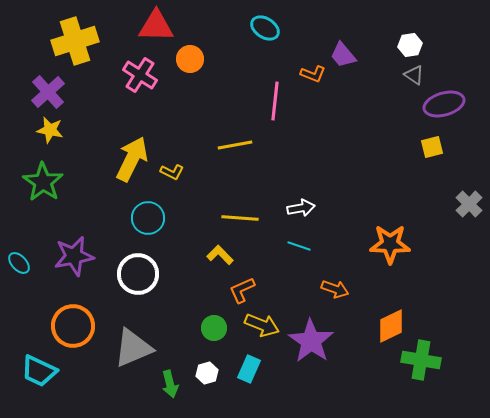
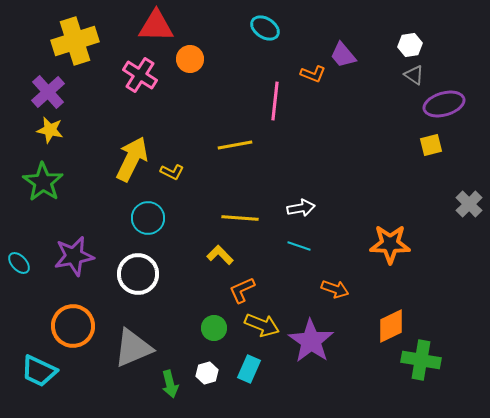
yellow square at (432, 147): moved 1 px left, 2 px up
